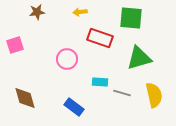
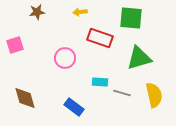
pink circle: moved 2 px left, 1 px up
